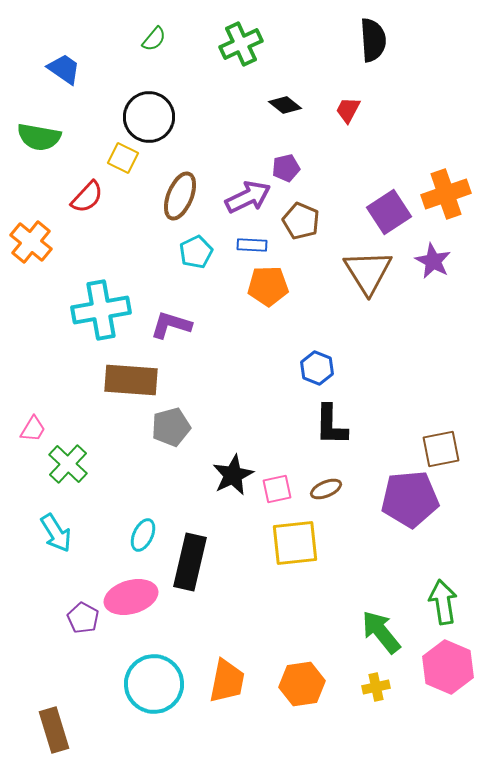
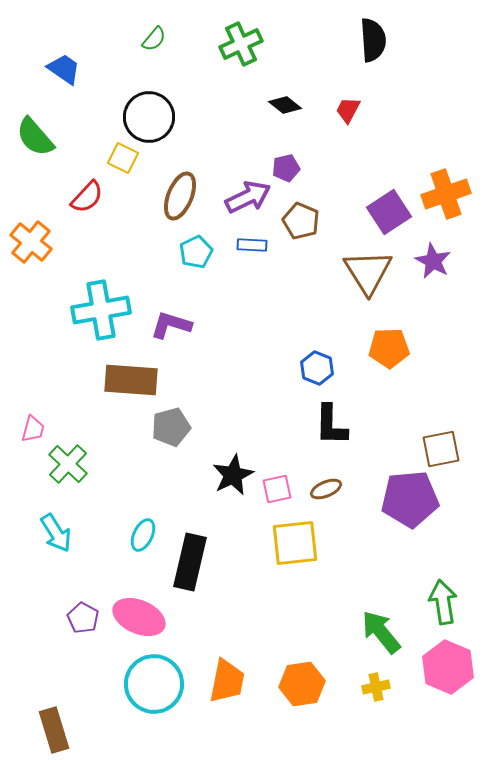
green semicircle at (39, 137): moved 4 px left; rotated 39 degrees clockwise
orange pentagon at (268, 286): moved 121 px right, 62 px down
pink trapezoid at (33, 429): rotated 16 degrees counterclockwise
pink ellipse at (131, 597): moved 8 px right, 20 px down; rotated 39 degrees clockwise
